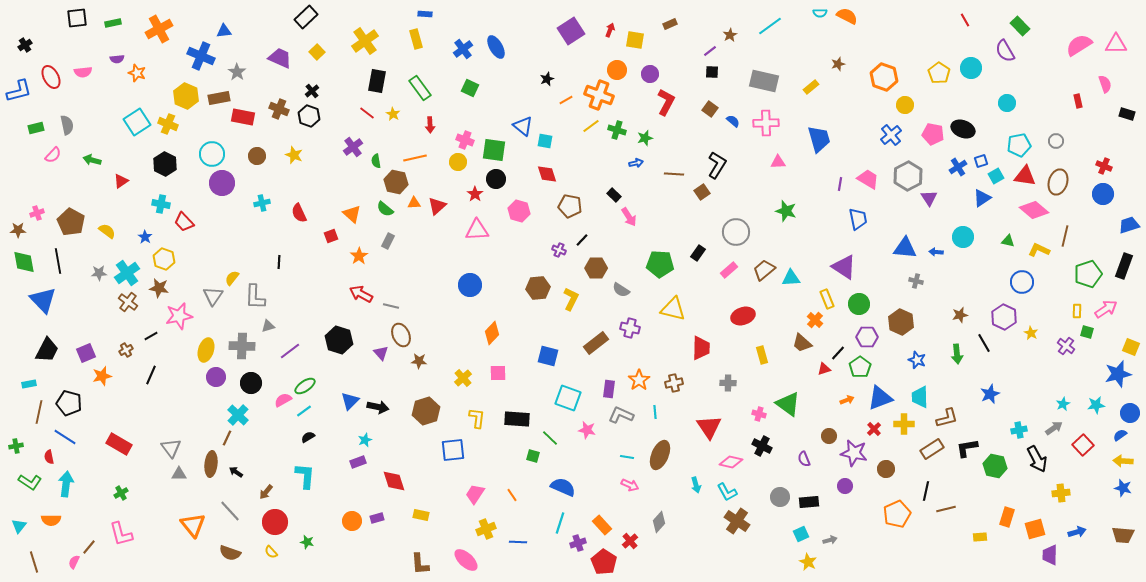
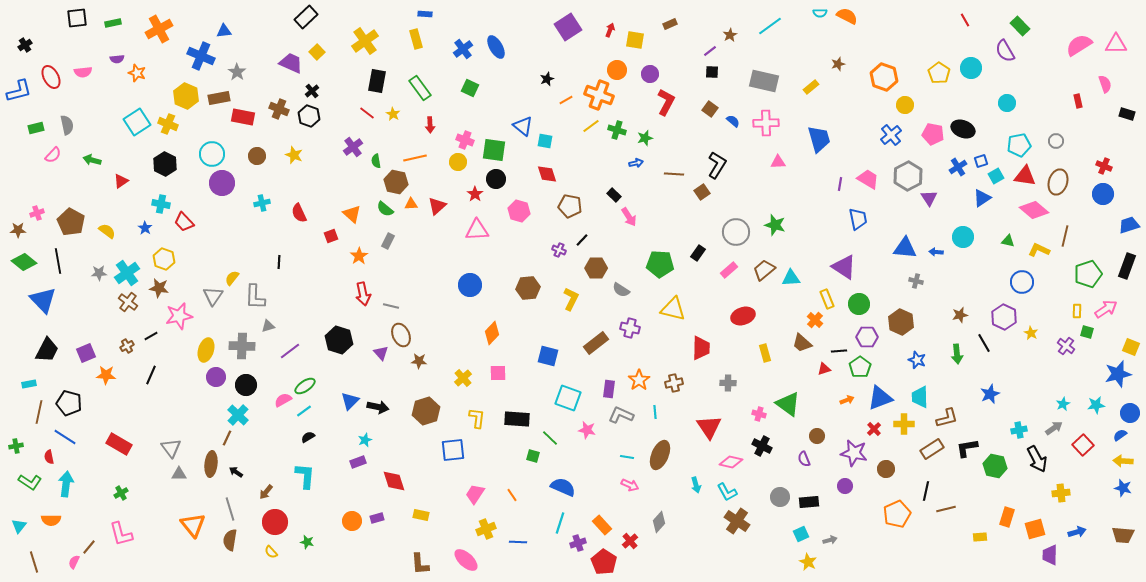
purple square at (571, 31): moved 3 px left, 4 px up
purple trapezoid at (280, 58): moved 11 px right, 5 px down
orange triangle at (414, 203): moved 3 px left, 1 px down
green star at (786, 211): moved 11 px left, 14 px down
blue star at (145, 237): moved 9 px up
green diamond at (24, 262): rotated 40 degrees counterclockwise
black rectangle at (1124, 266): moved 3 px right
brown hexagon at (538, 288): moved 10 px left
red arrow at (361, 294): moved 2 px right; rotated 130 degrees counterclockwise
brown cross at (126, 350): moved 1 px right, 4 px up
black line at (838, 353): moved 1 px right, 2 px up; rotated 42 degrees clockwise
yellow rectangle at (762, 355): moved 3 px right, 2 px up
orange star at (102, 376): moved 4 px right, 1 px up; rotated 18 degrees clockwise
black circle at (251, 383): moved 5 px left, 2 px down
brown circle at (829, 436): moved 12 px left
gray line at (230, 511): moved 2 px up; rotated 25 degrees clockwise
brown semicircle at (230, 553): moved 13 px up; rotated 80 degrees clockwise
